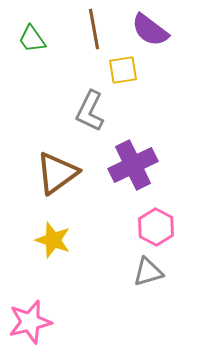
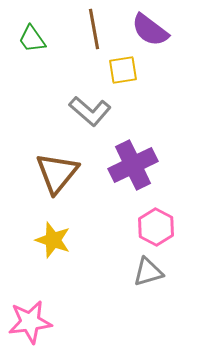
gray L-shape: rotated 75 degrees counterclockwise
brown triangle: rotated 15 degrees counterclockwise
pink star: rotated 6 degrees clockwise
